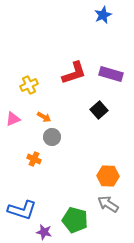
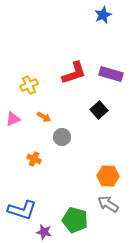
gray circle: moved 10 px right
